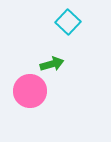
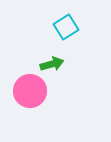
cyan square: moved 2 px left, 5 px down; rotated 15 degrees clockwise
